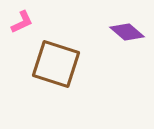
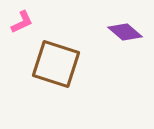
purple diamond: moved 2 px left
